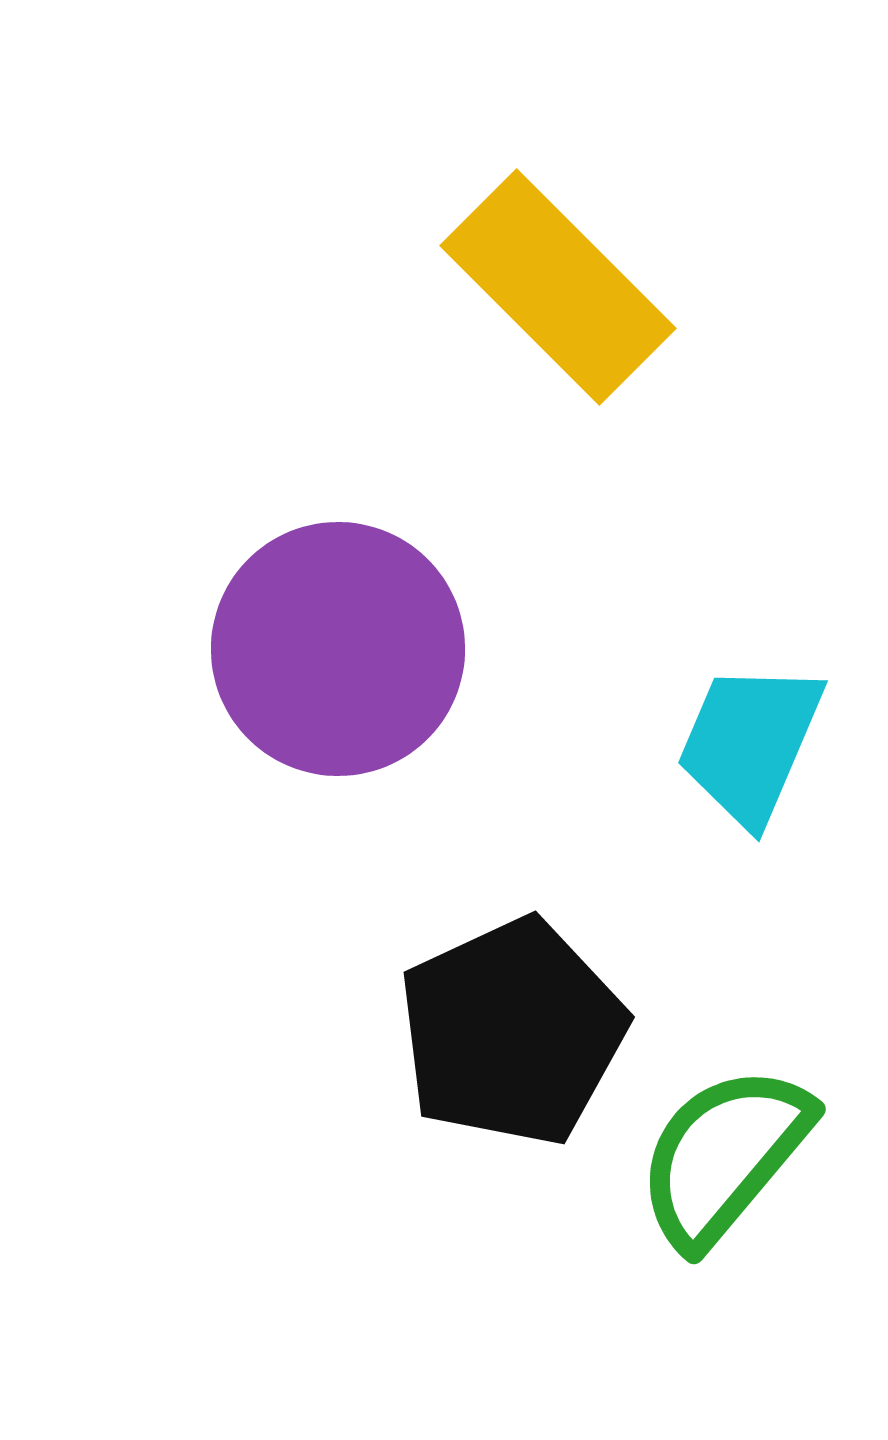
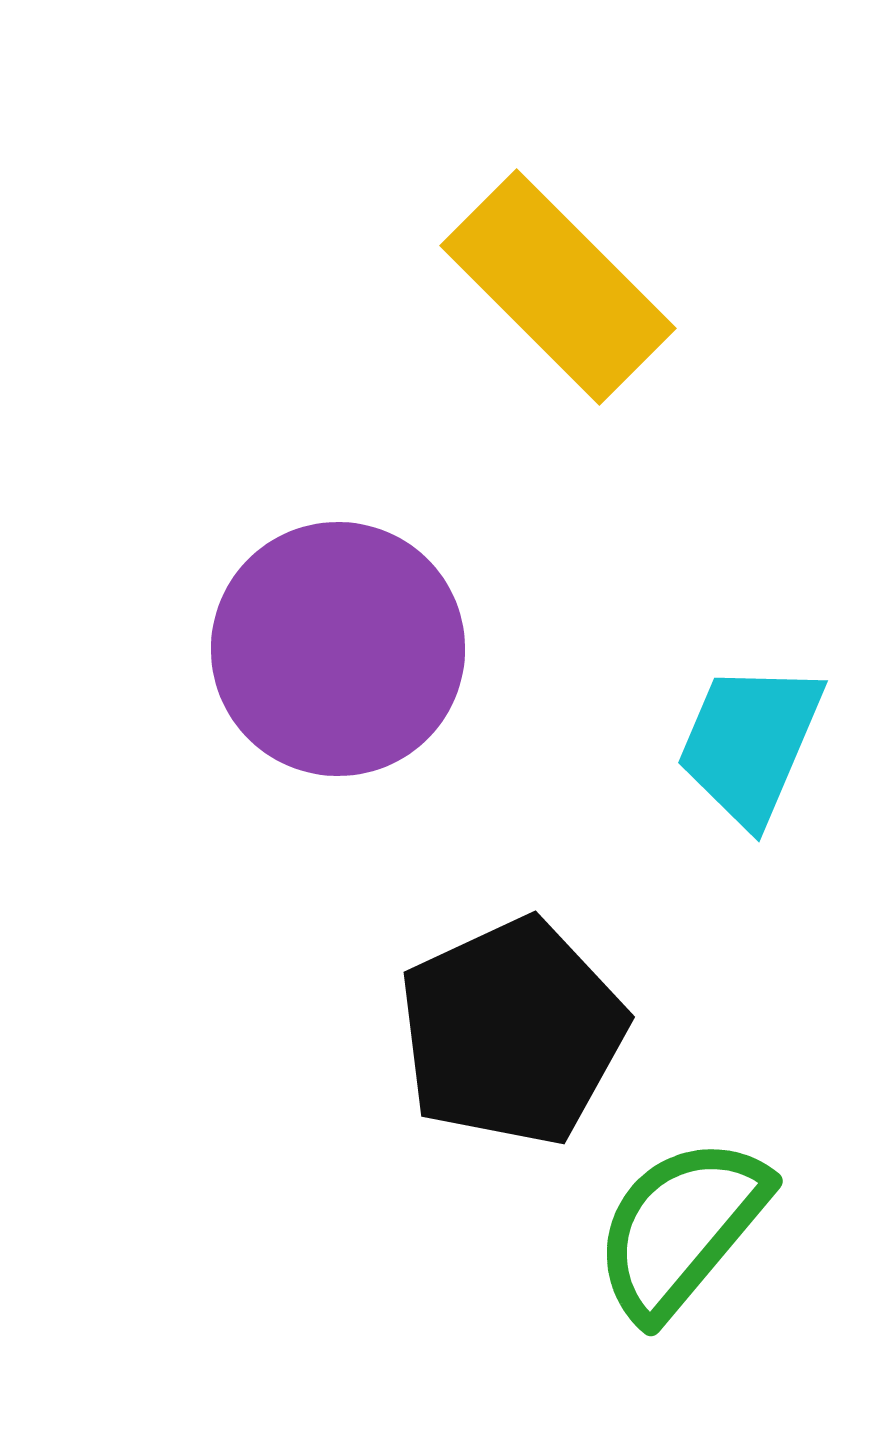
green semicircle: moved 43 px left, 72 px down
